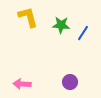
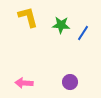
pink arrow: moved 2 px right, 1 px up
